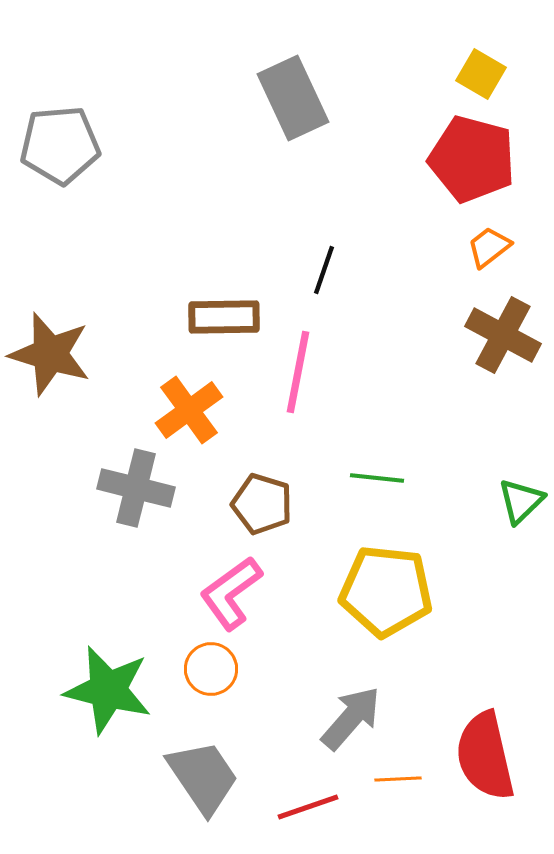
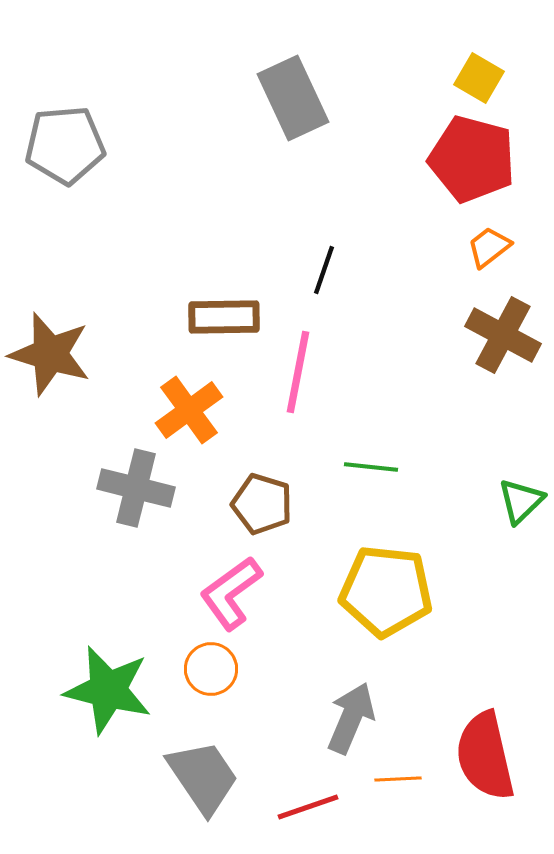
yellow square: moved 2 px left, 4 px down
gray pentagon: moved 5 px right
green line: moved 6 px left, 11 px up
gray arrow: rotated 18 degrees counterclockwise
